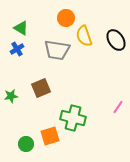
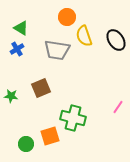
orange circle: moved 1 px right, 1 px up
green star: rotated 16 degrees clockwise
